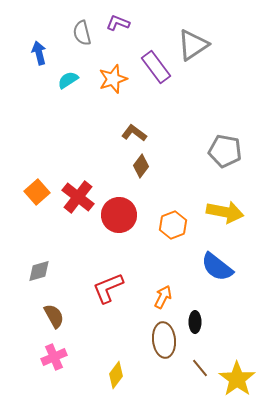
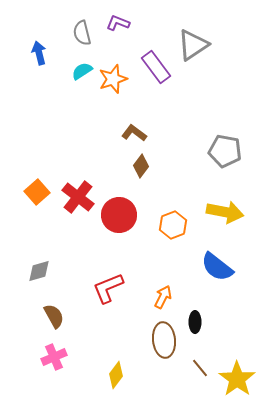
cyan semicircle: moved 14 px right, 9 px up
